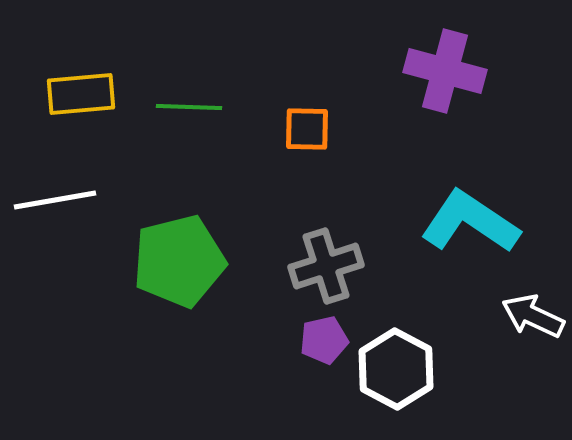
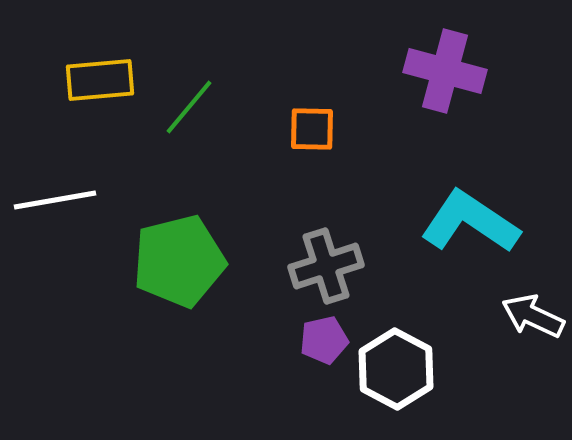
yellow rectangle: moved 19 px right, 14 px up
green line: rotated 52 degrees counterclockwise
orange square: moved 5 px right
